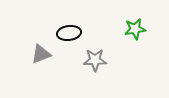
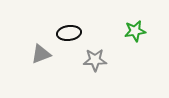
green star: moved 2 px down
